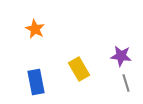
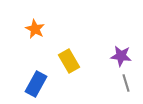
yellow rectangle: moved 10 px left, 8 px up
blue rectangle: moved 2 px down; rotated 40 degrees clockwise
